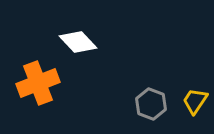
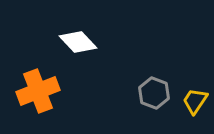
orange cross: moved 8 px down
gray hexagon: moved 3 px right, 11 px up
